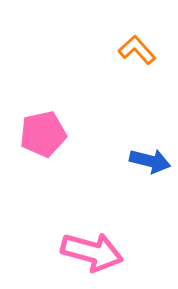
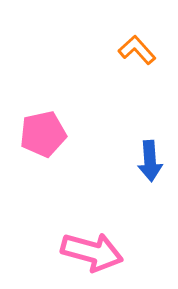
blue arrow: rotated 72 degrees clockwise
